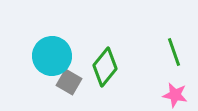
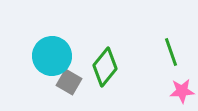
green line: moved 3 px left
pink star: moved 7 px right, 4 px up; rotated 15 degrees counterclockwise
